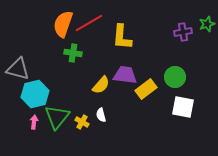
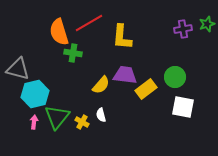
orange semicircle: moved 4 px left, 8 px down; rotated 36 degrees counterclockwise
purple cross: moved 3 px up
